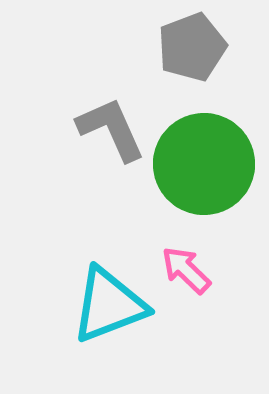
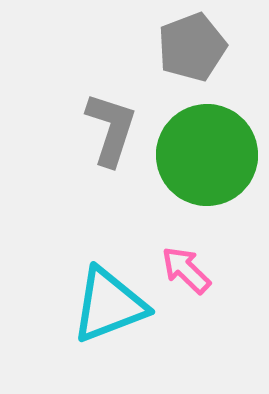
gray L-shape: rotated 42 degrees clockwise
green circle: moved 3 px right, 9 px up
